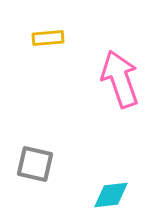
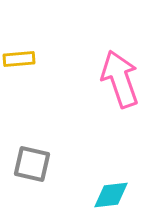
yellow rectangle: moved 29 px left, 21 px down
gray square: moved 3 px left
